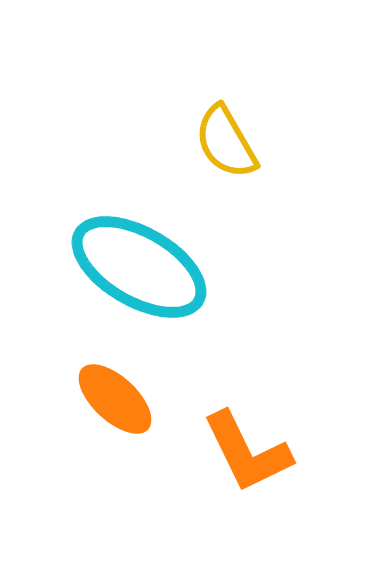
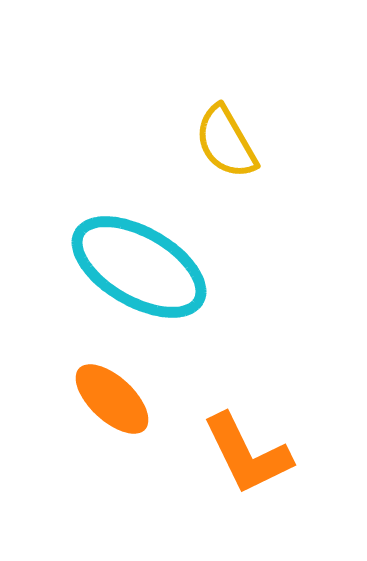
orange ellipse: moved 3 px left
orange L-shape: moved 2 px down
